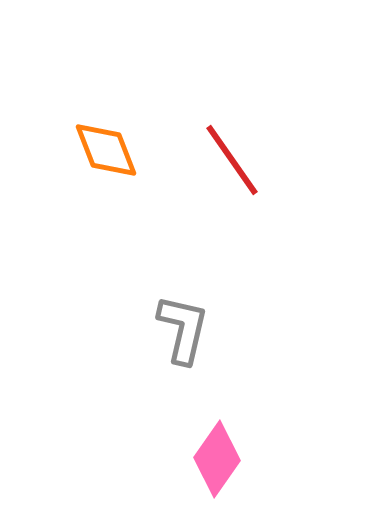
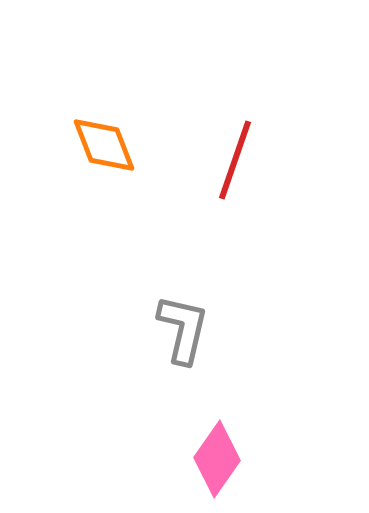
orange diamond: moved 2 px left, 5 px up
red line: moved 3 px right; rotated 54 degrees clockwise
